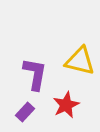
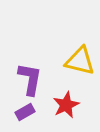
purple L-shape: moved 5 px left, 5 px down
purple rectangle: rotated 18 degrees clockwise
